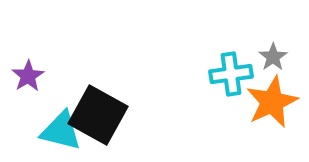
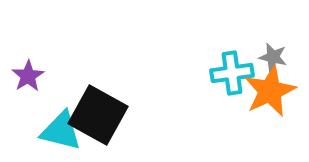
gray star: rotated 24 degrees counterclockwise
cyan cross: moved 1 px right, 1 px up
orange star: moved 2 px left, 11 px up
